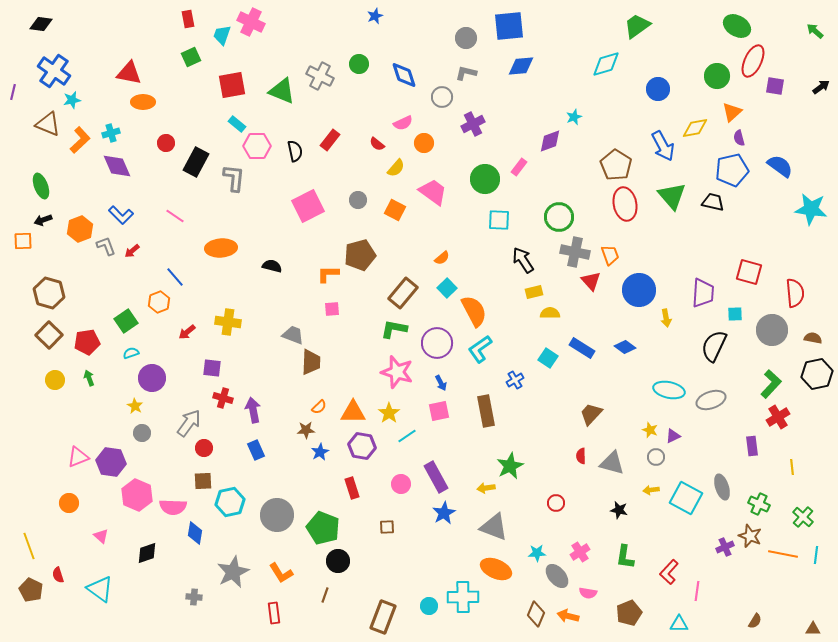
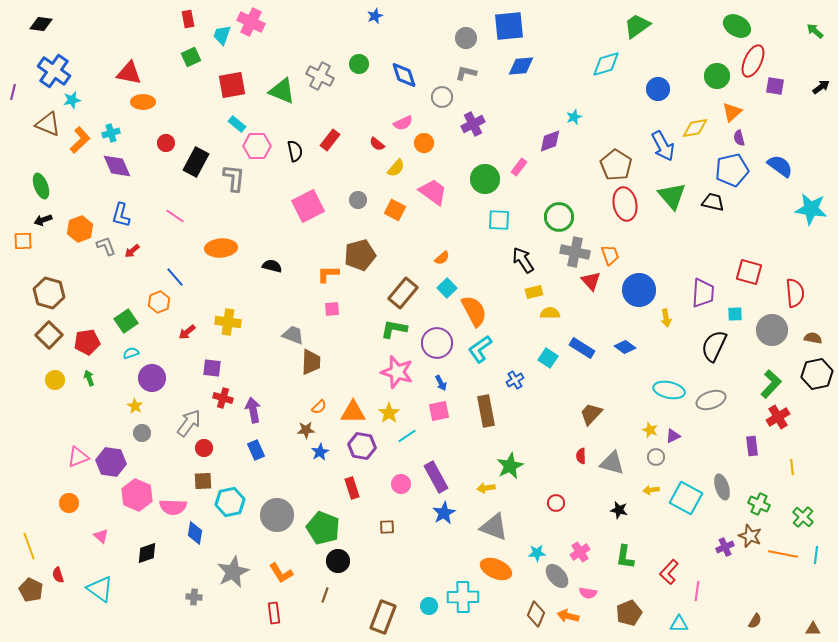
blue L-shape at (121, 215): rotated 60 degrees clockwise
